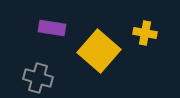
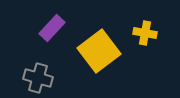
purple rectangle: rotated 56 degrees counterclockwise
yellow square: rotated 12 degrees clockwise
